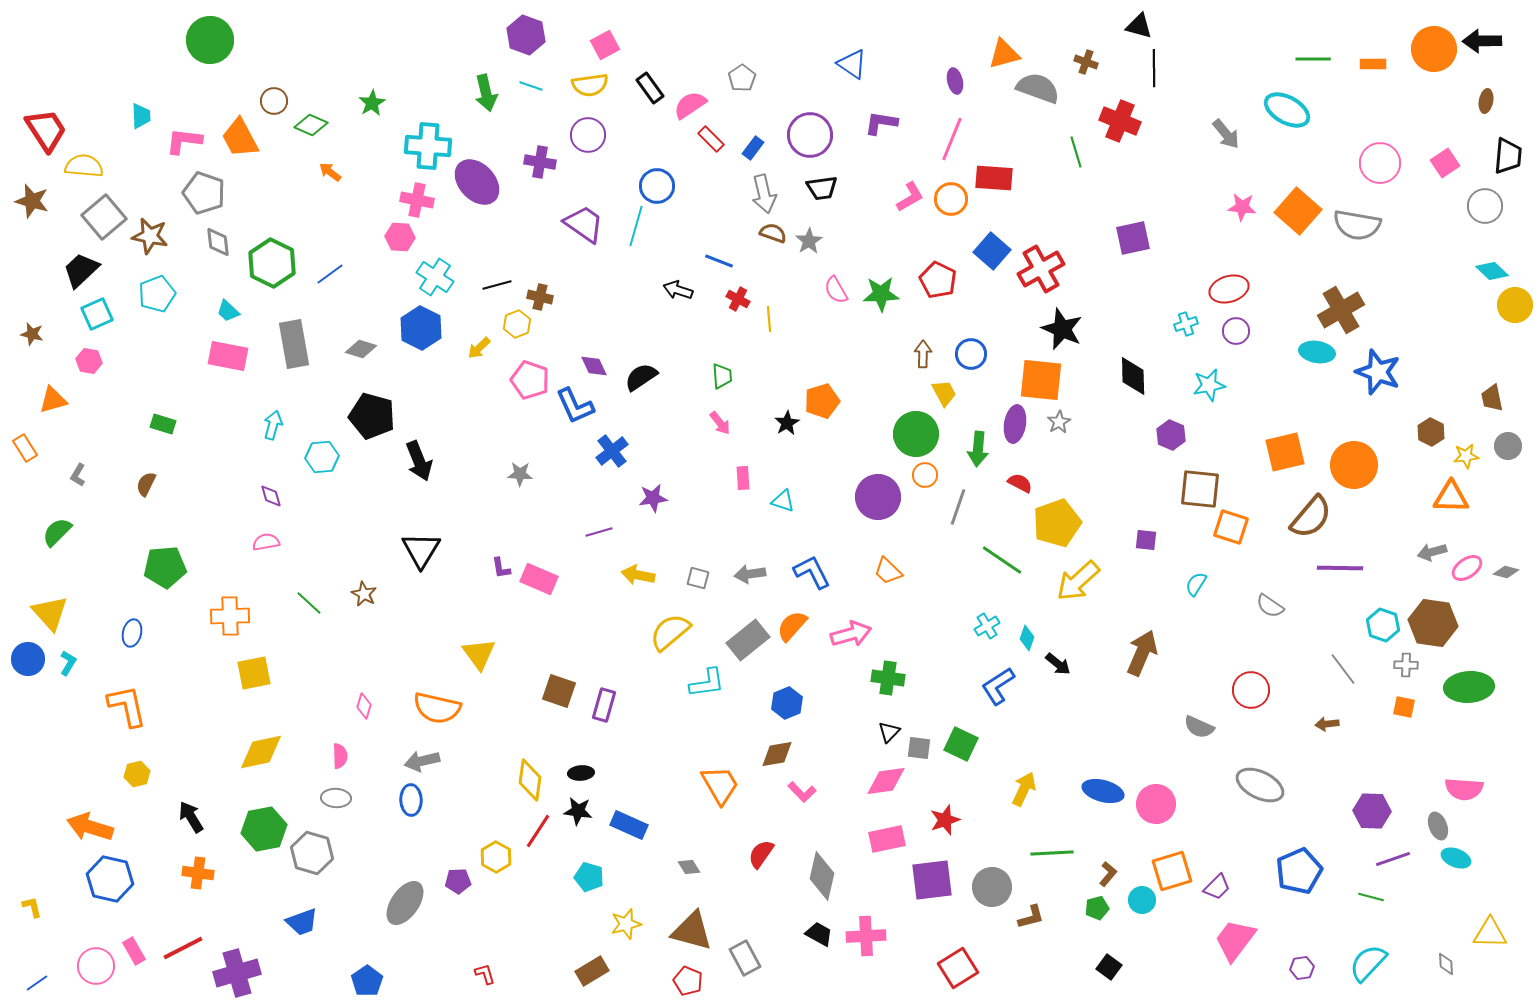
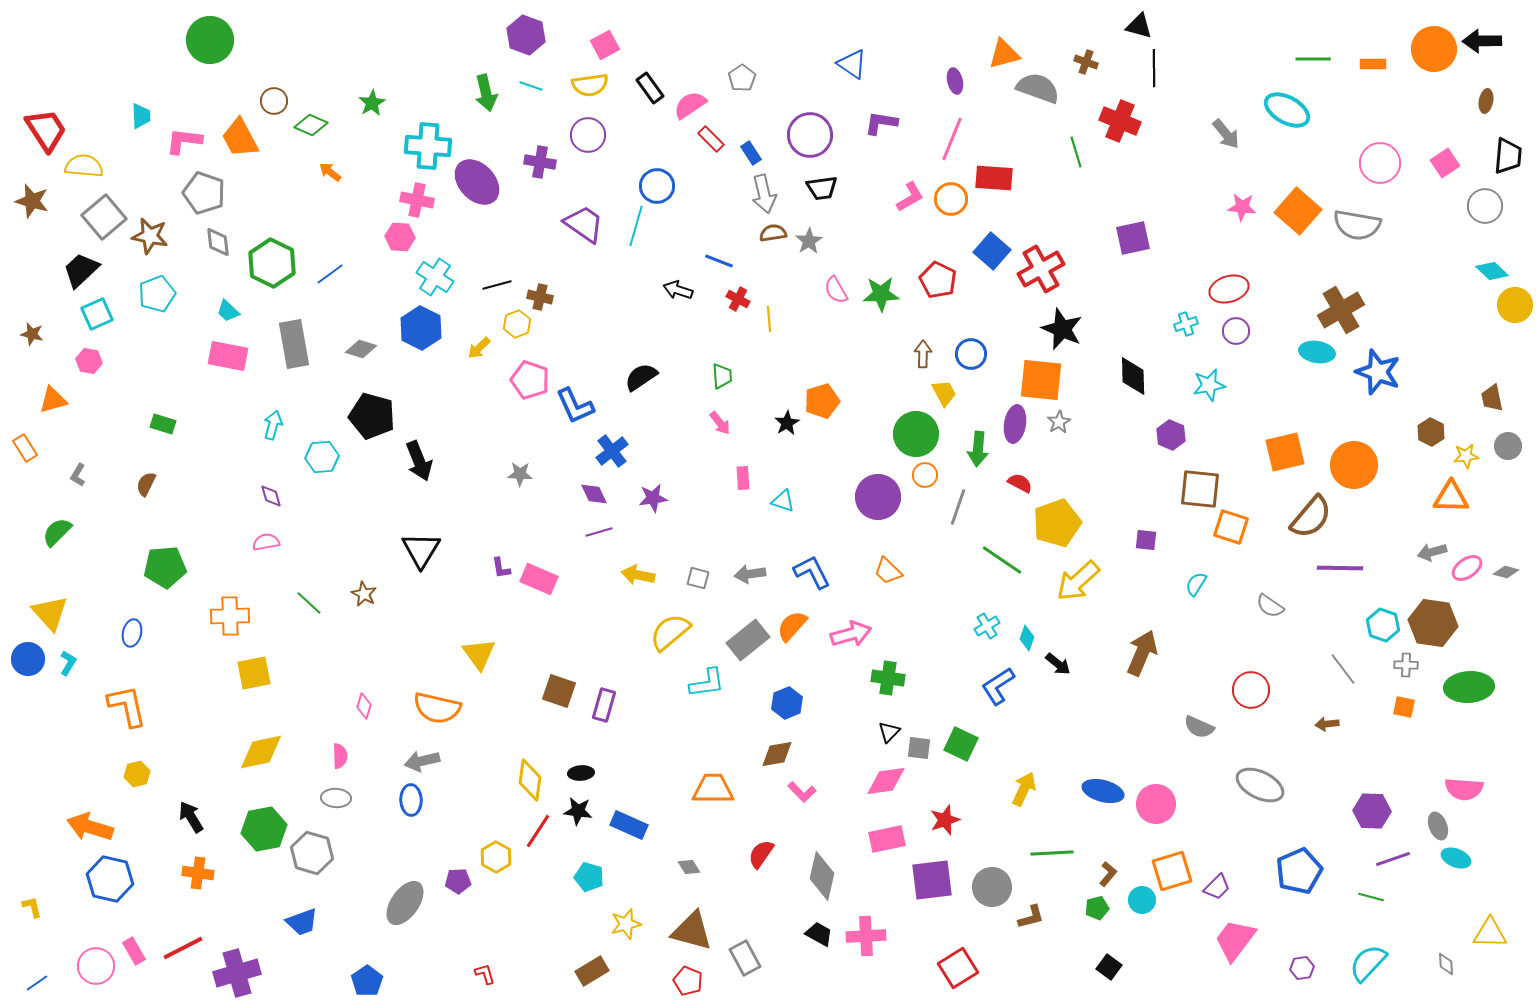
blue rectangle at (753, 148): moved 2 px left, 5 px down; rotated 70 degrees counterclockwise
brown semicircle at (773, 233): rotated 28 degrees counterclockwise
purple diamond at (594, 366): moved 128 px down
orange trapezoid at (720, 785): moved 7 px left, 4 px down; rotated 60 degrees counterclockwise
